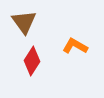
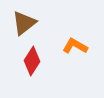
brown triangle: moved 1 px down; rotated 28 degrees clockwise
